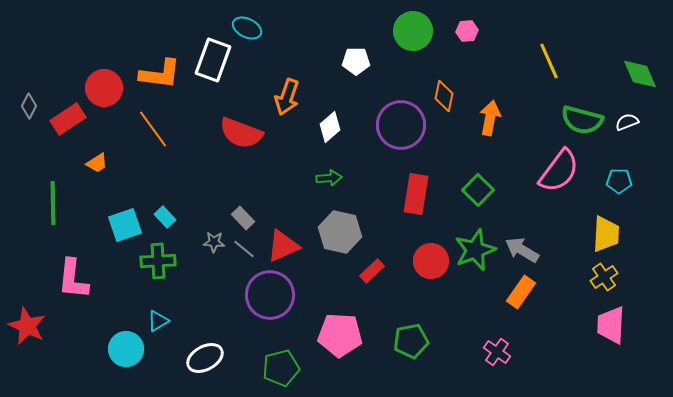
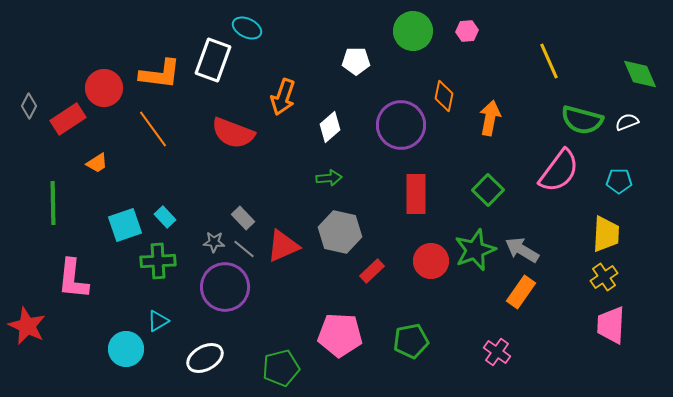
orange arrow at (287, 97): moved 4 px left
red semicircle at (241, 133): moved 8 px left
green square at (478, 190): moved 10 px right
red rectangle at (416, 194): rotated 9 degrees counterclockwise
purple circle at (270, 295): moved 45 px left, 8 px up
